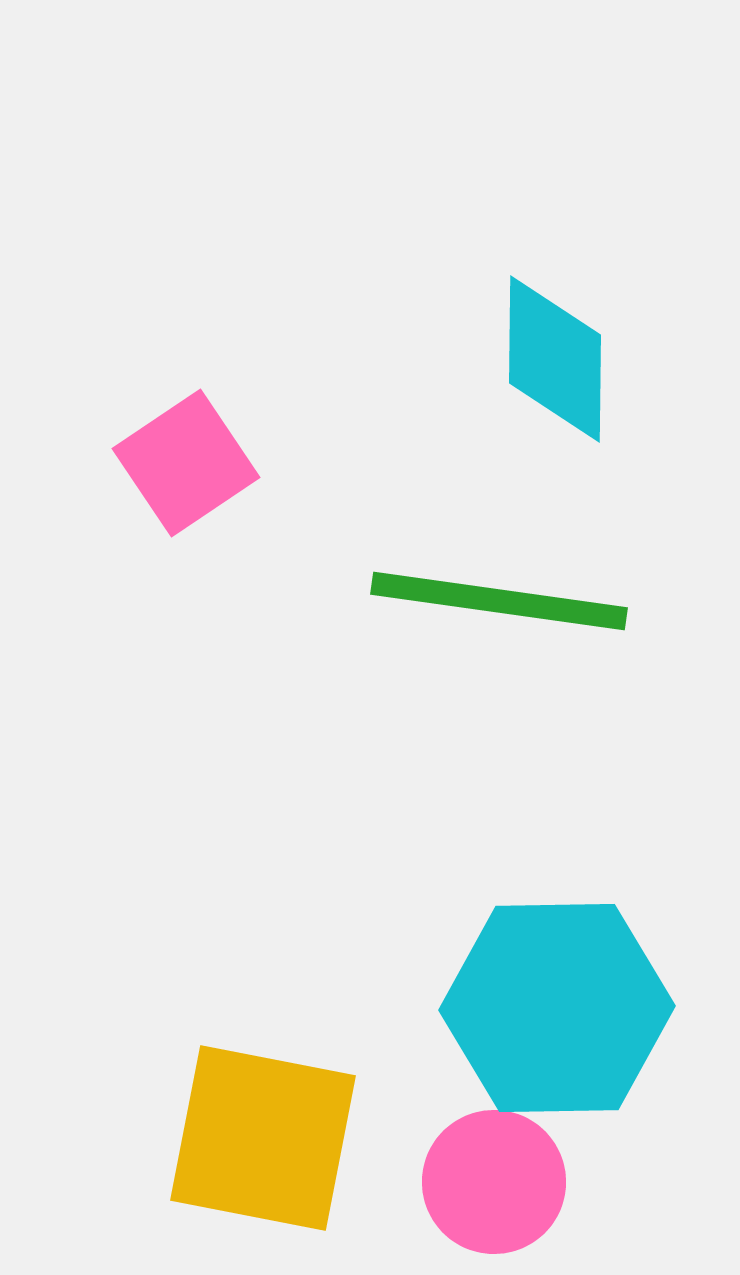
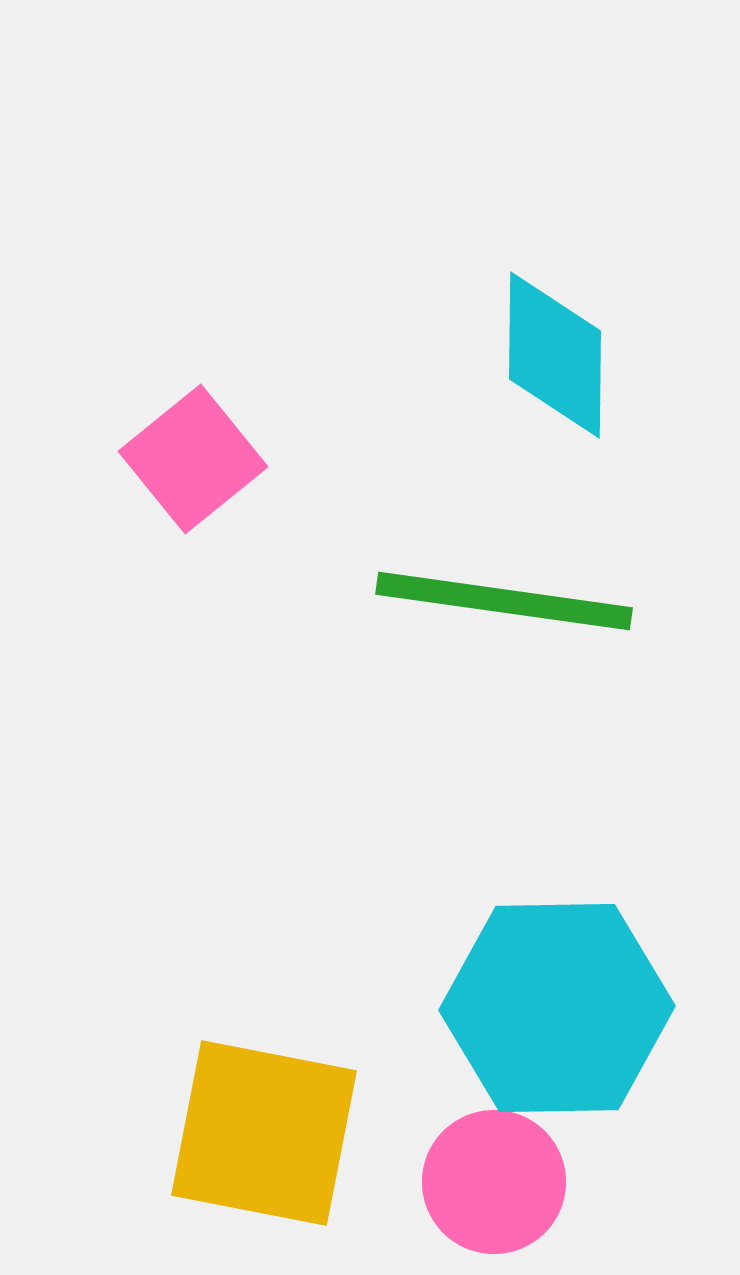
cyan diamond: moved 4 px up
pink square: moved 7 px right, 4 px up; rotated 5 degrees counterclockwise
green line: moved 5 px right
yellow square: moved 1 px right, 5 px up
